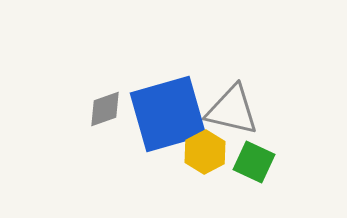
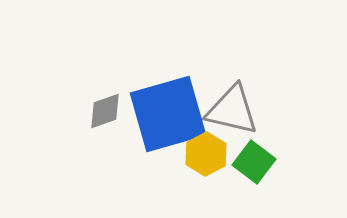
gray diamond: moved 2 px down
yellow hexagon: moved 1 px right, 2 px down
green square: rotated 12 degrees clockwise
